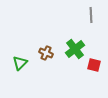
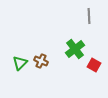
gray line: moved 2 px left, 1 px down
brown cross: moved 5 px left, 8 px down
red square: rotated 16 degrees clockwise
